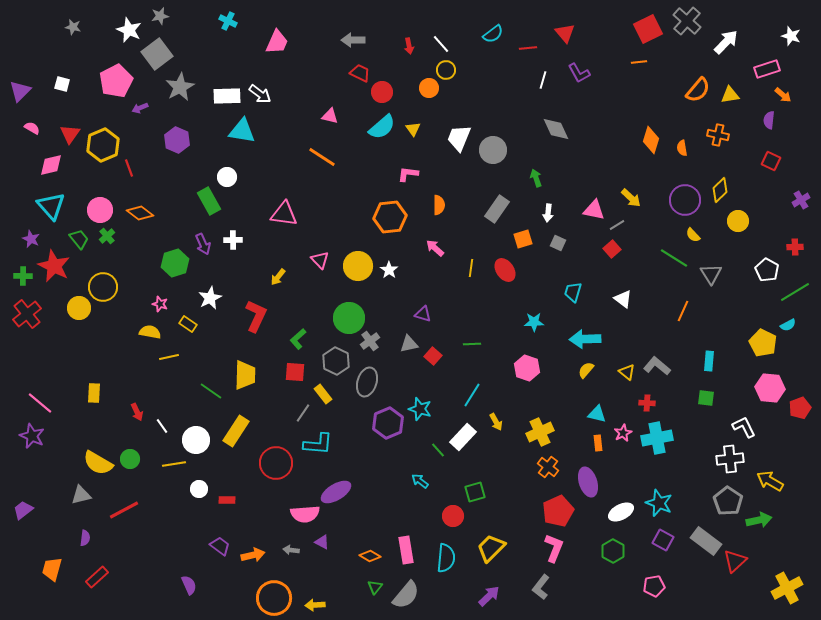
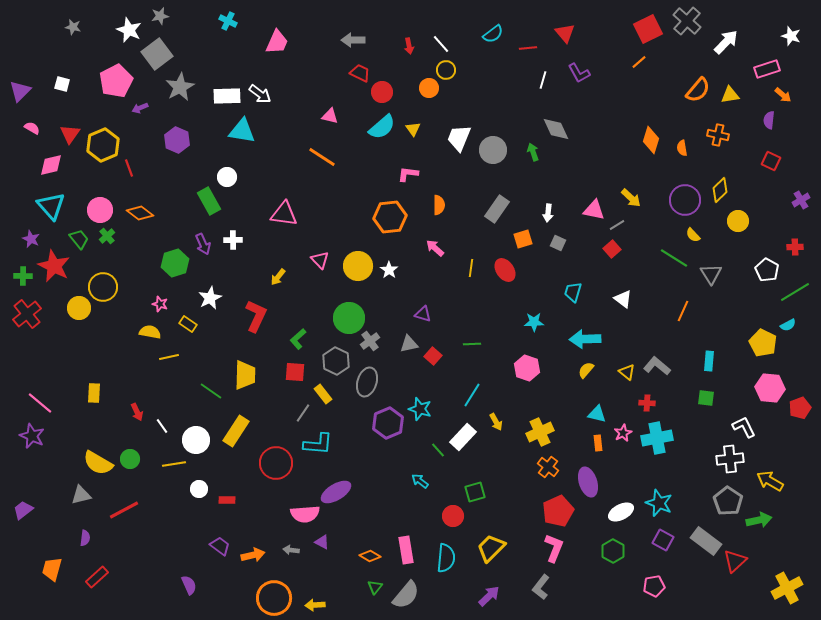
orange line at (639, 62): rotated 35 degrees counterclockwise
green arrow at (536, 178): moved 3 px left, 26 px up
